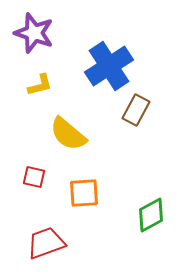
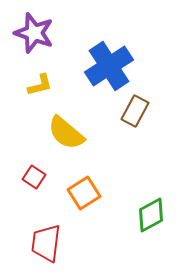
brown rectangle: moved 1 px left, 1 px down
yellow semicircle: moved 2 px left, 1 px up
red square: rotated 20 degrees clockwise
orange square: rotated 28 degrees counterclockwise
red trapezoid: rotated 63 degrees counterclockwise
